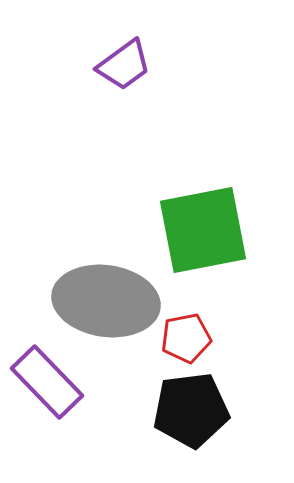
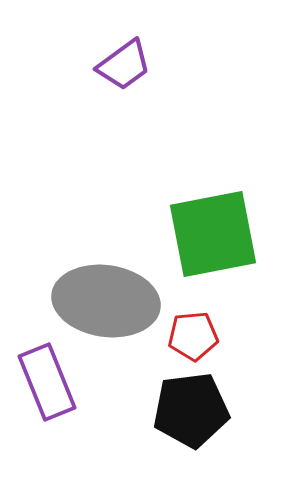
green square: moved 10 px right, 4 px down
red pentagon: moved 7 px right, 2 px up; rotated 6 degrees clockwise
purple rectangle: rotated 22 degrees clockwise
